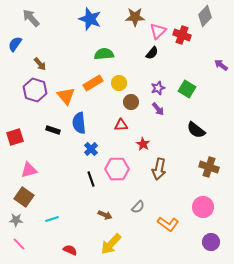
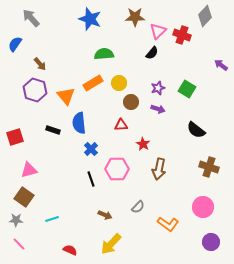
purple arrow at (158, 109): rotated 32 degrees counterclockwise
